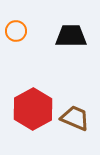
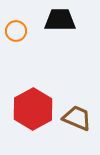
black trapezoid: moved 11 px left, 16 px up
brown trapezoid: moved 2 px right
